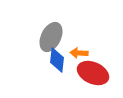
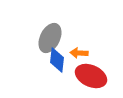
gray ellipse: moved 1 px left, 1 px down
red ellipse: moved 2 px left, 3 px down
